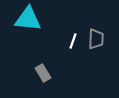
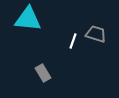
gray trapezoid: moved 5 px up; rotated 75 degrees counterclockwise
